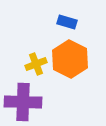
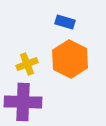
blue rectangle: moved 2 px left
yellow cross: moved 9 px left
